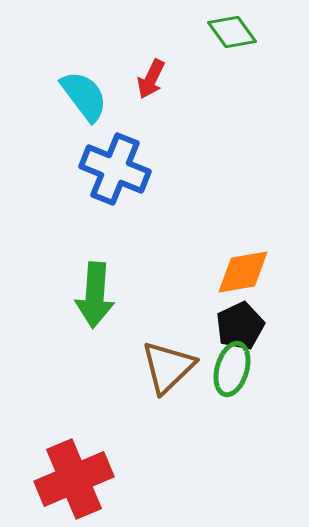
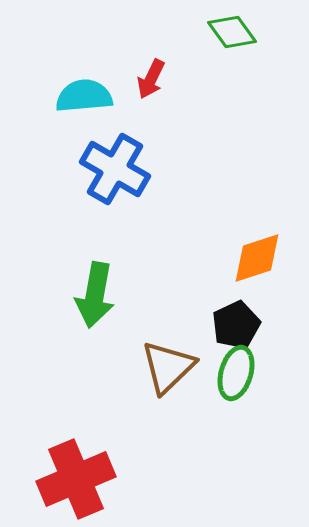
cyan semicircle: rotated 58 degrees counterclockwise
blue cross: rotated 8 degrees clockwise
orange diamond: moved 14 px right, 14 px up; rotated 8 degrees counterclockwise
green arrow: rotated 6 degrees clockwise
black pentagon: moved 4 px left, 1 px up
green ellipse: moved 4 px right, 4 px down
red cross: moved 2 px right
